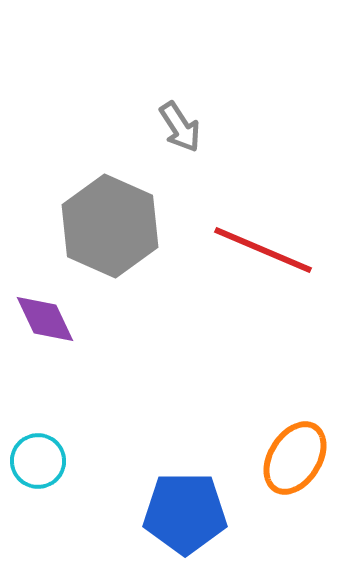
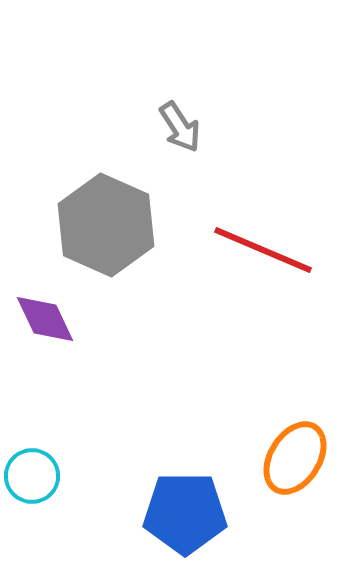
gray hexagon: moved 4 px left, 1 px up
cyan circle: moved 6 px left, 15 px down
